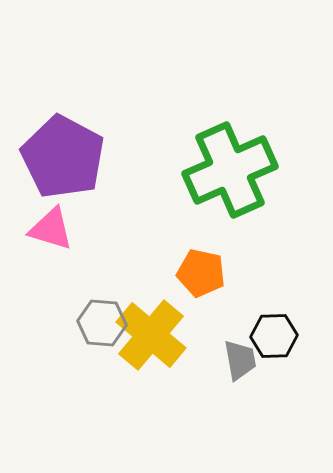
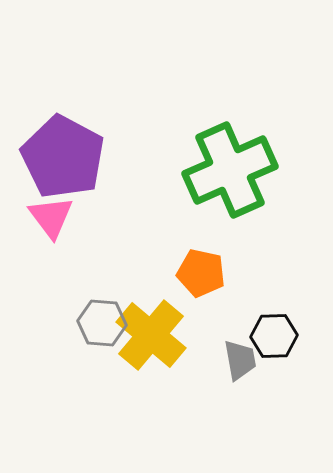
pink triangle: moved 12 px up; rotated 36 degrees clockwise
